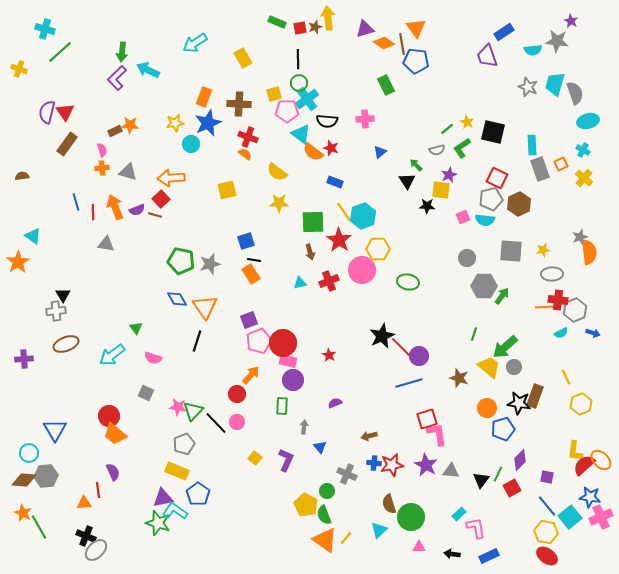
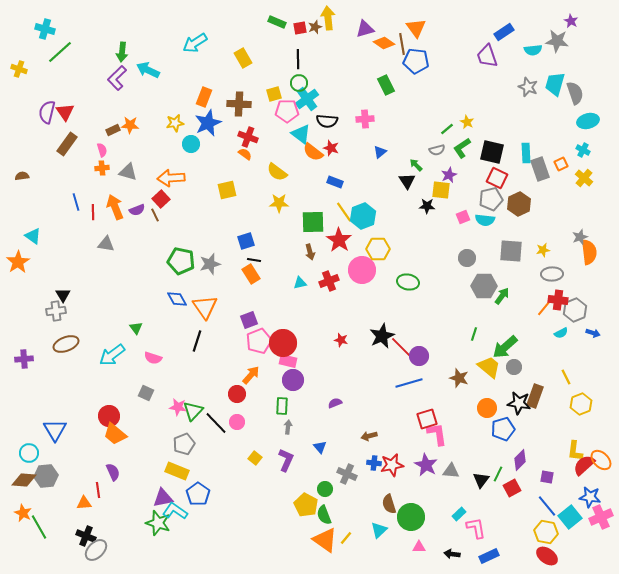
brown rectangle at (115, 131): moved 2 px left, 1 px up
black square at (493, 132): moved 1 px left, 20 px down
cyan rectangle at (532, 145): moved 6 px left, 8 px down
brown line at (155, 215): rotated 48 degrees clockwise
orange line at (545, 307): rotated 48 degrees counterclockwise
red star at (329, 355): moved 12 px right, 15 px up; rotated 16 degrees counterclockwise
gray arrow at (304, 427): moved 16 px left
green circle at (327, 491): moved 2 px left, 2 px up
